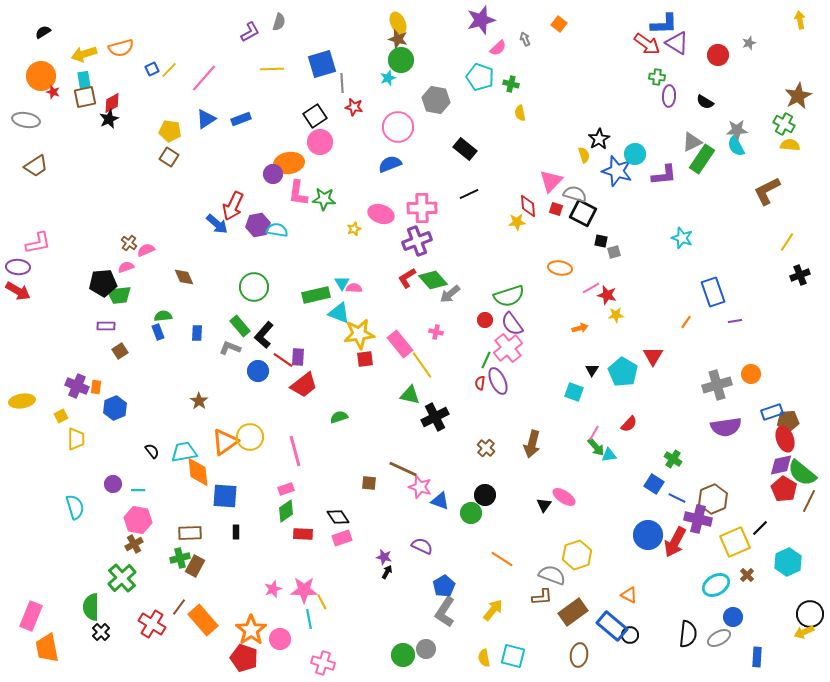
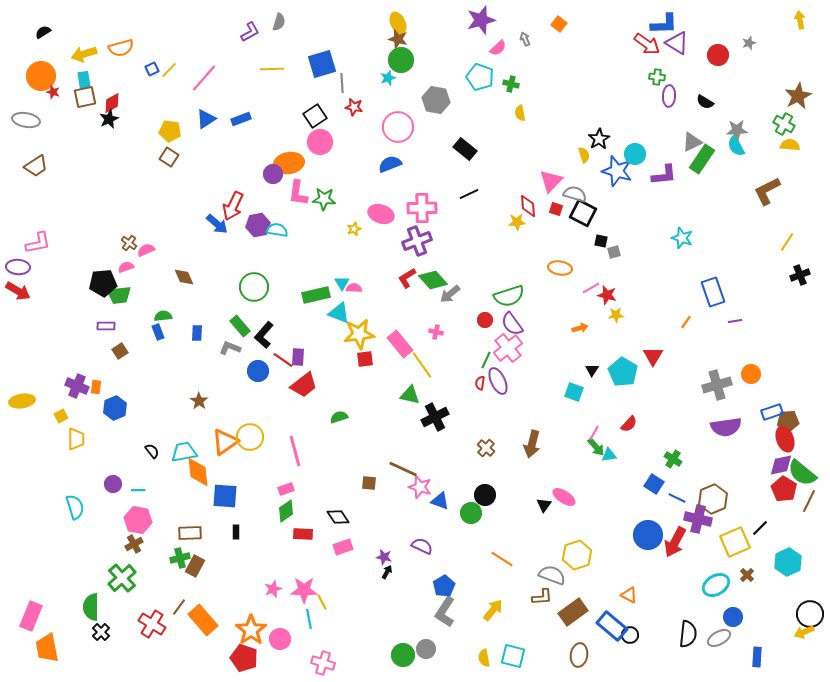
pink rectangle at (342, 538): moved 1 px right, 9 px down
